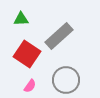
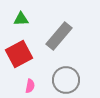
gray rectangle: rotated 8 degrees counterclockwise
red square: moved 8 px left; rotated 28 degrees clockwise
pink semicircle: rotated 24 degrees counterclockwise
